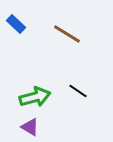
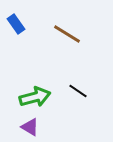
blue rectangle: rotated 12 degrees clockwise
